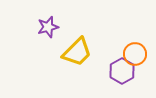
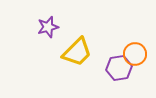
purple hexagon: moved 3 px left, 3 px up; rotated 20 degrees clockwise
